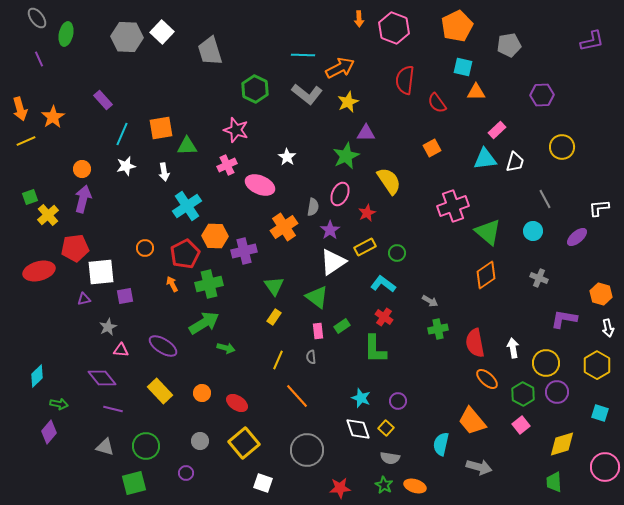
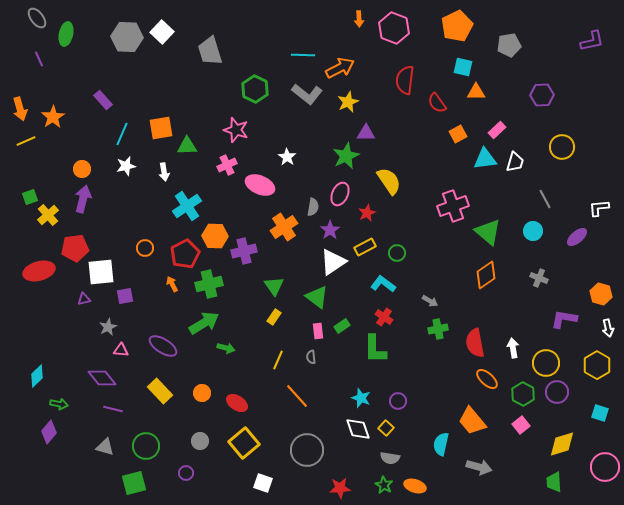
orange square at (432, 148): moved 26 px right, 14 px up
